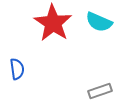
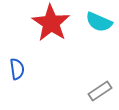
red star: moved 2 px left
gray rectangle: rotated 15 degrees counterclockwise
